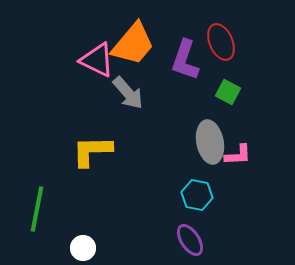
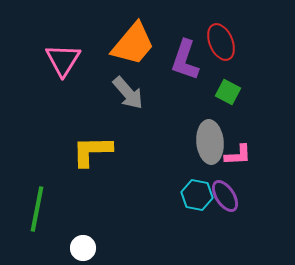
pink triangle: moved 34 px left; rotated 36 degrees clockwise
gray ellipse: rotated 6 degrees clockwise
purple ellipse: moved 35 px right, 44 px up
